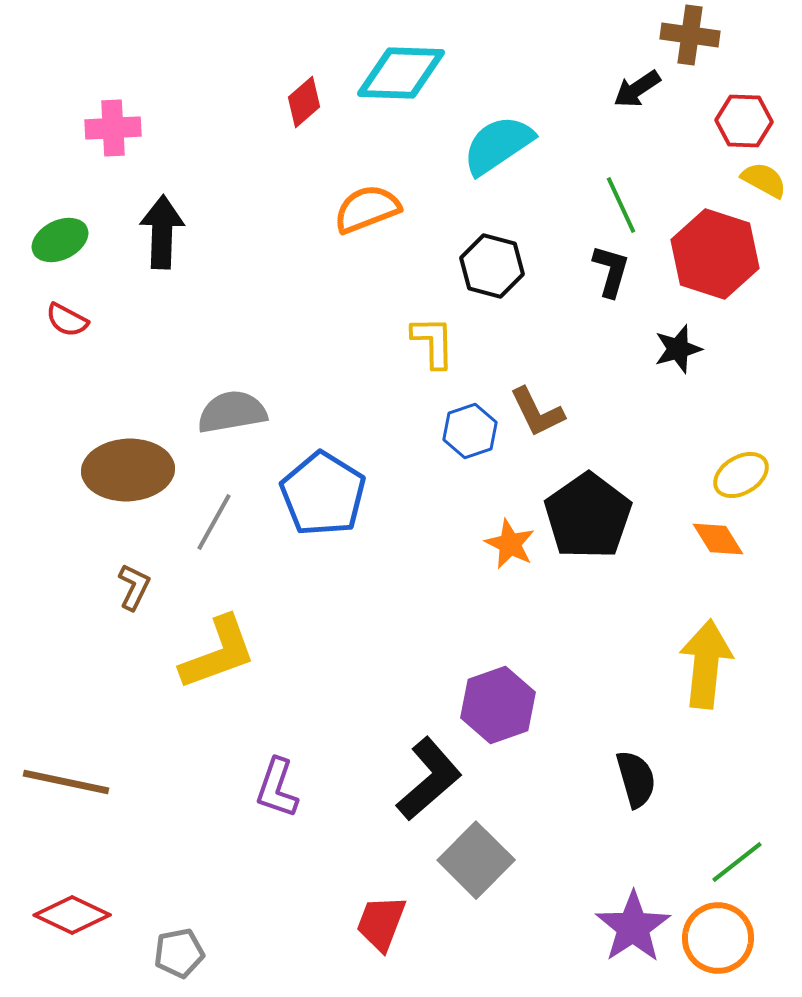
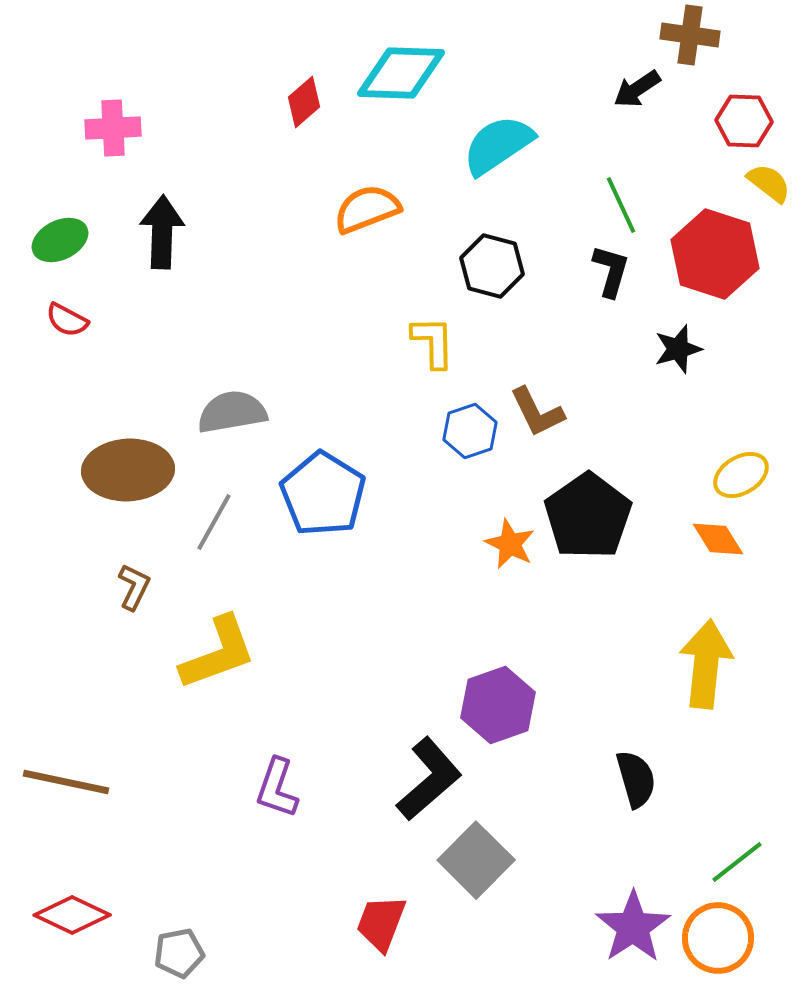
yellow semicircle at (764, 180): moved 5 px right, 3 px down; rotated 9 degrees clockwise
